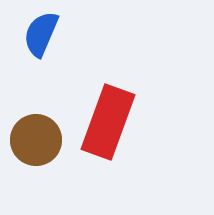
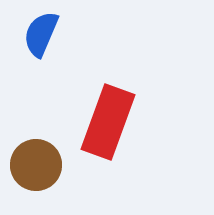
brown circle: moved 25 px down
